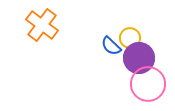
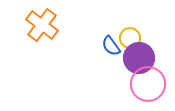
blue semicircle: rotated 10 degrees clockwise
